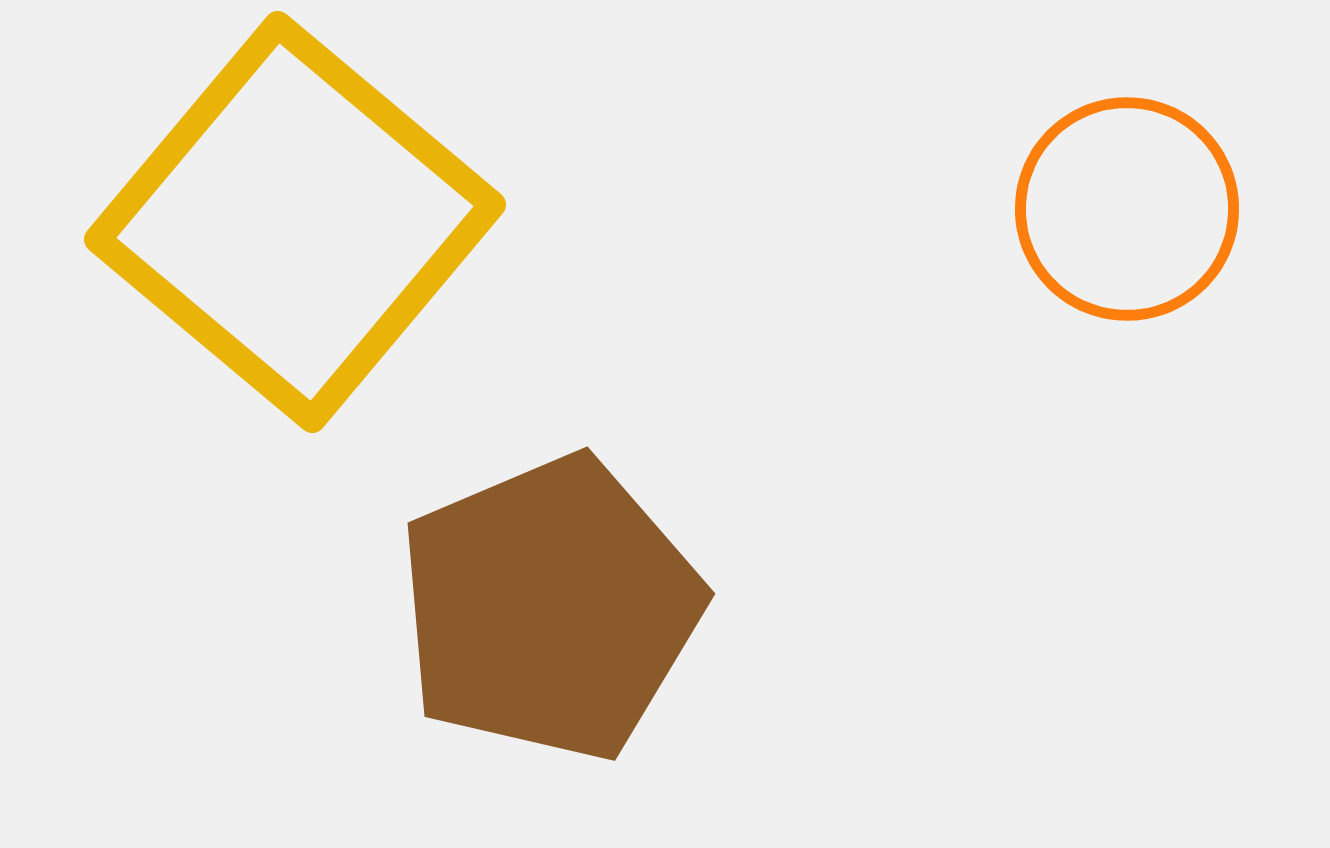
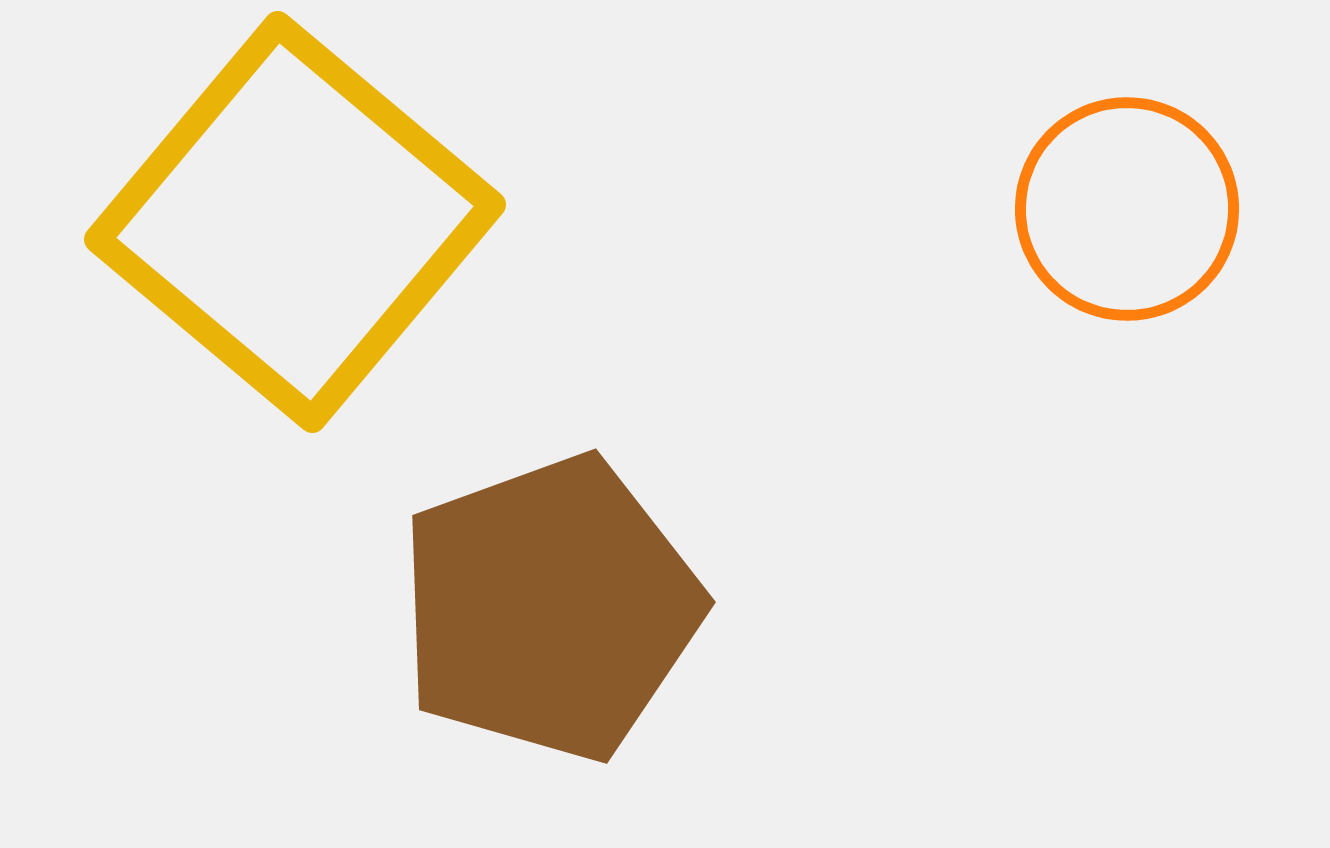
brown pentagon: rotated 3 degrees clockwise
